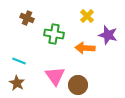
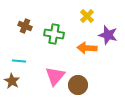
brown cross: moved 2 px left, 8 px down
orange arrow: moved 2 px right
cyan line: rotated 16 degrees counterclockwise
pink triangle: rotated 15 degrees clockwise
brown star: moved 5 px left, 2 px up
